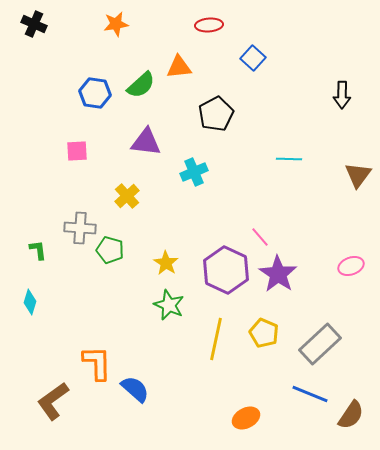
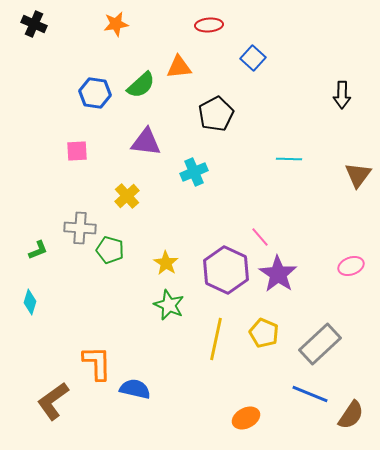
green L-shape: rotated 75 degrees clockwise
blue semicircle: rotated 28 degrees counterclockwise
